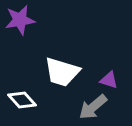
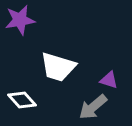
white trapezoid: moved 4 px left, 5 px up
